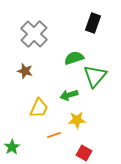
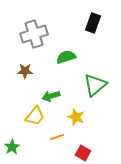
gray cross: rotated 28 degrees clockwise
green semicircle: moved 8 px left, 1 px up
brown star: rotated 14 degrees counterclockwise
green triangle: moved 9 px down; rotated 10 degrees clockwise
green arrow: moved 18 px left, 1 px down
yellow trapezoid: moved 4 px left, 8 px down; rotated 15 degrees clockwise
yellow star: moved 1 px left, 3 px up; rotated 24 degrees clockwise
orange line: moved 3 px right, 2 px down
red square: moved 1 px left
